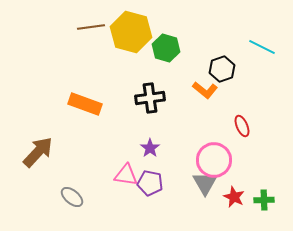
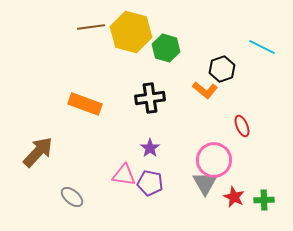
pink triangle: moved 2 px left
